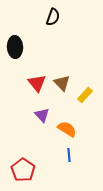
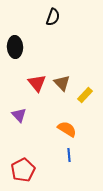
purple triangle: moved 23 px left
red pentagon: rotated 10 degrees clockwise
